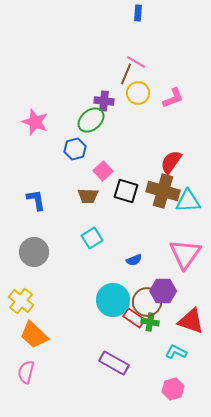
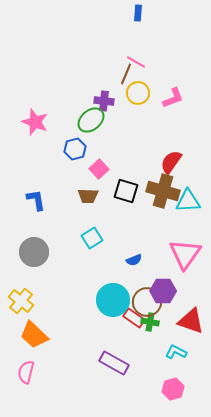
pink square: moved 4 px left, 2 px up
